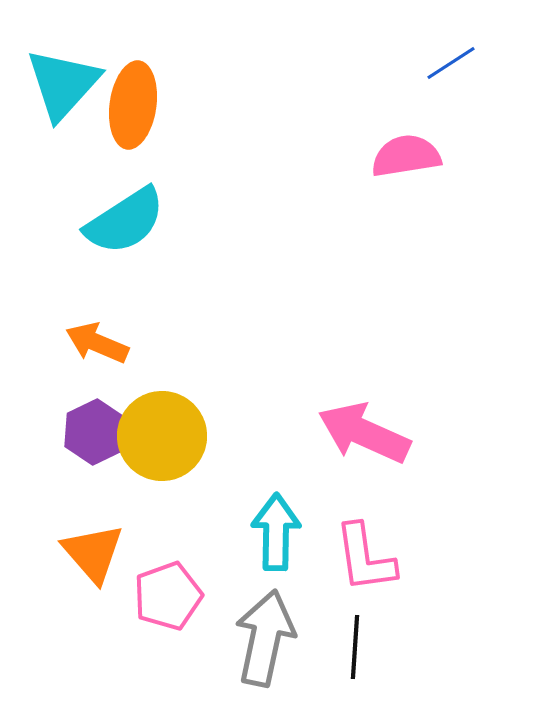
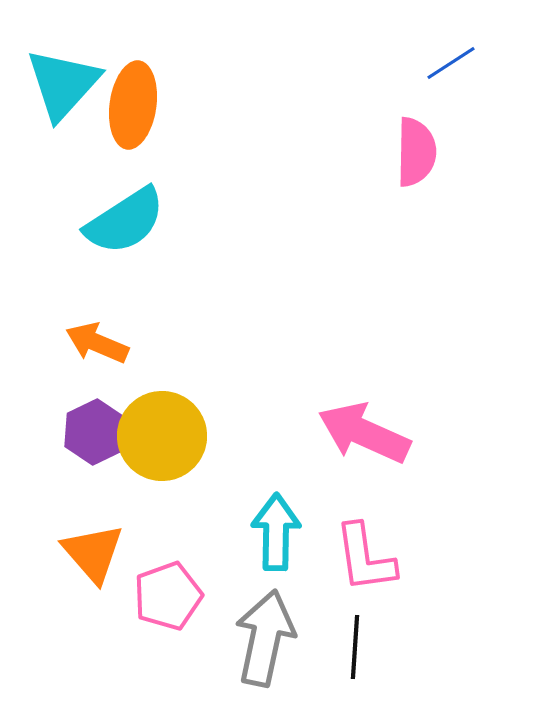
pink semicircle: moved 10 px right, 4 px up; rotated 100 degrees clockwise
